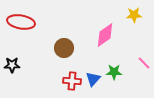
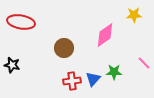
black star: rotated 14 degrees clockwise
red cross: rotated 12 degrees counterclockwise
